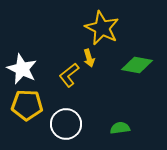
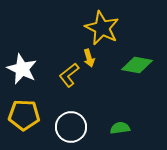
yellow pentagon: moved 3 px left, 10 px down
white circle: moved 5 px right, 3 px down
